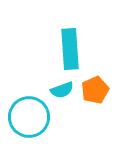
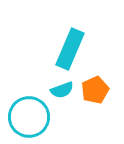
cyan rectangle: rotated 27 degrees clockwise
